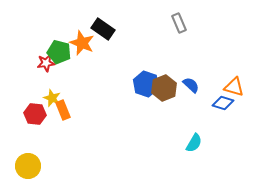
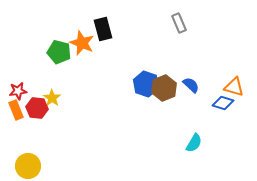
black rectangle: rotated 40 degrees clockwise
red star: moved 28 px left, 28 px down
yellow star: rotated 12 degrees clockwise
orange rectangle: moved 47 px left
red hexagon: moved 2 px right, 6 px up
